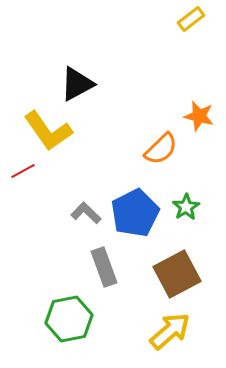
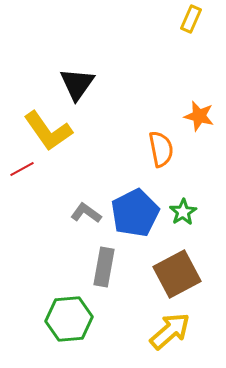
yellow rectangle: rotated 28 degrees counterclockwise
black triangle: rotated 27 degrees counterclockwise
orange semicircle: rotated 57 degrees counterclockwise
red line: moved 1 px left, 2 px up
green star: moved 3 px left, 5 px down
gray L-shape: rotated 8 degrees counterclockwise
gray rectangle: rotated 30 degrees clockwise
green hexagon: rotated 6 degrees clockwise
